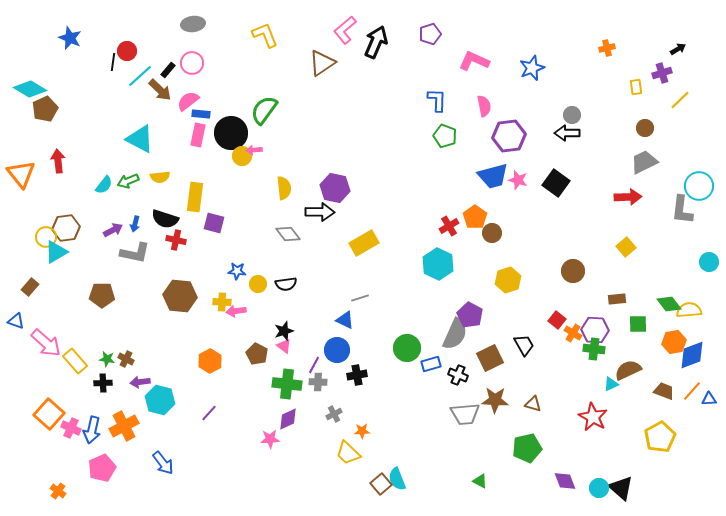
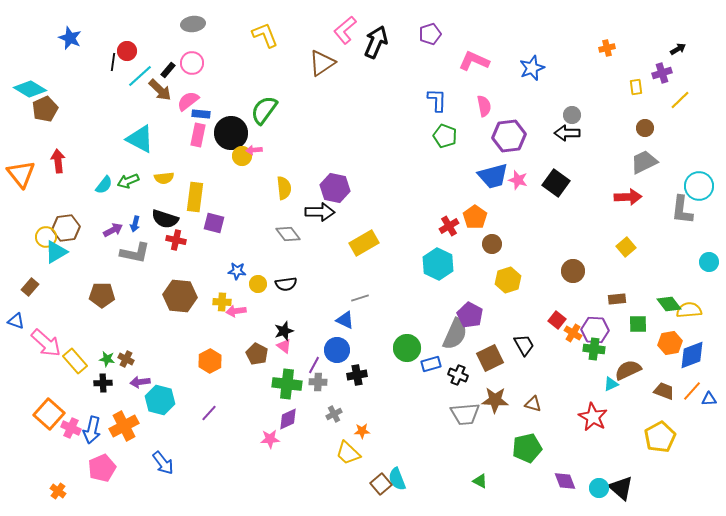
yellow semicircle at (160, 177): moved 4 px right, 1 px down
brown circle at (492, 233): moved 11 px down
orange hexagon at (674, 342): moved 4 px left, 1 px down
